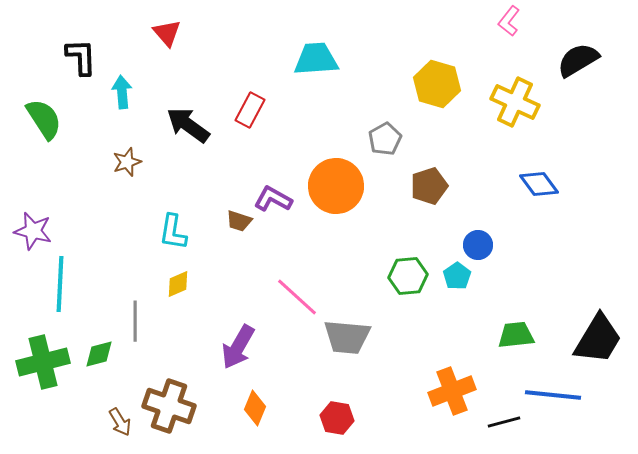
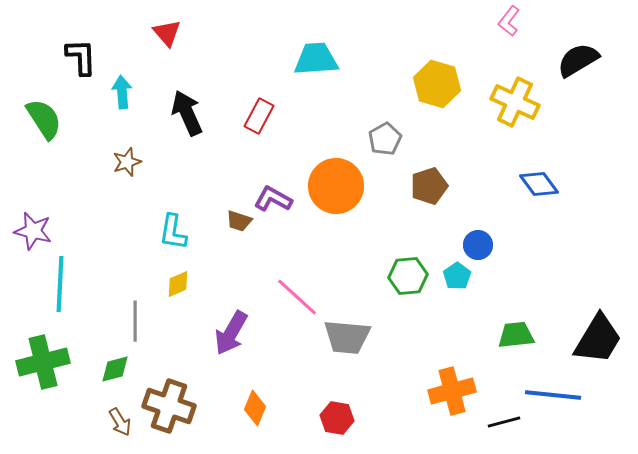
red rectangle: moved 9 px right, 6 px down
black arrow: moved 1 px left, 12 px up; rotated 30 degrees clockwise
purple arrow: moved 7 px left, 14 px up
green diamond: moved 16 px right, 15 px down
orange cross: rotated 6 degrees clockwise
